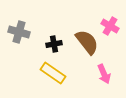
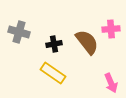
pink cross: moved 1 px right, 3 px down; rotated 36 degrees counterclockwise
pink arrow: moved 7 px right, 9 px down
